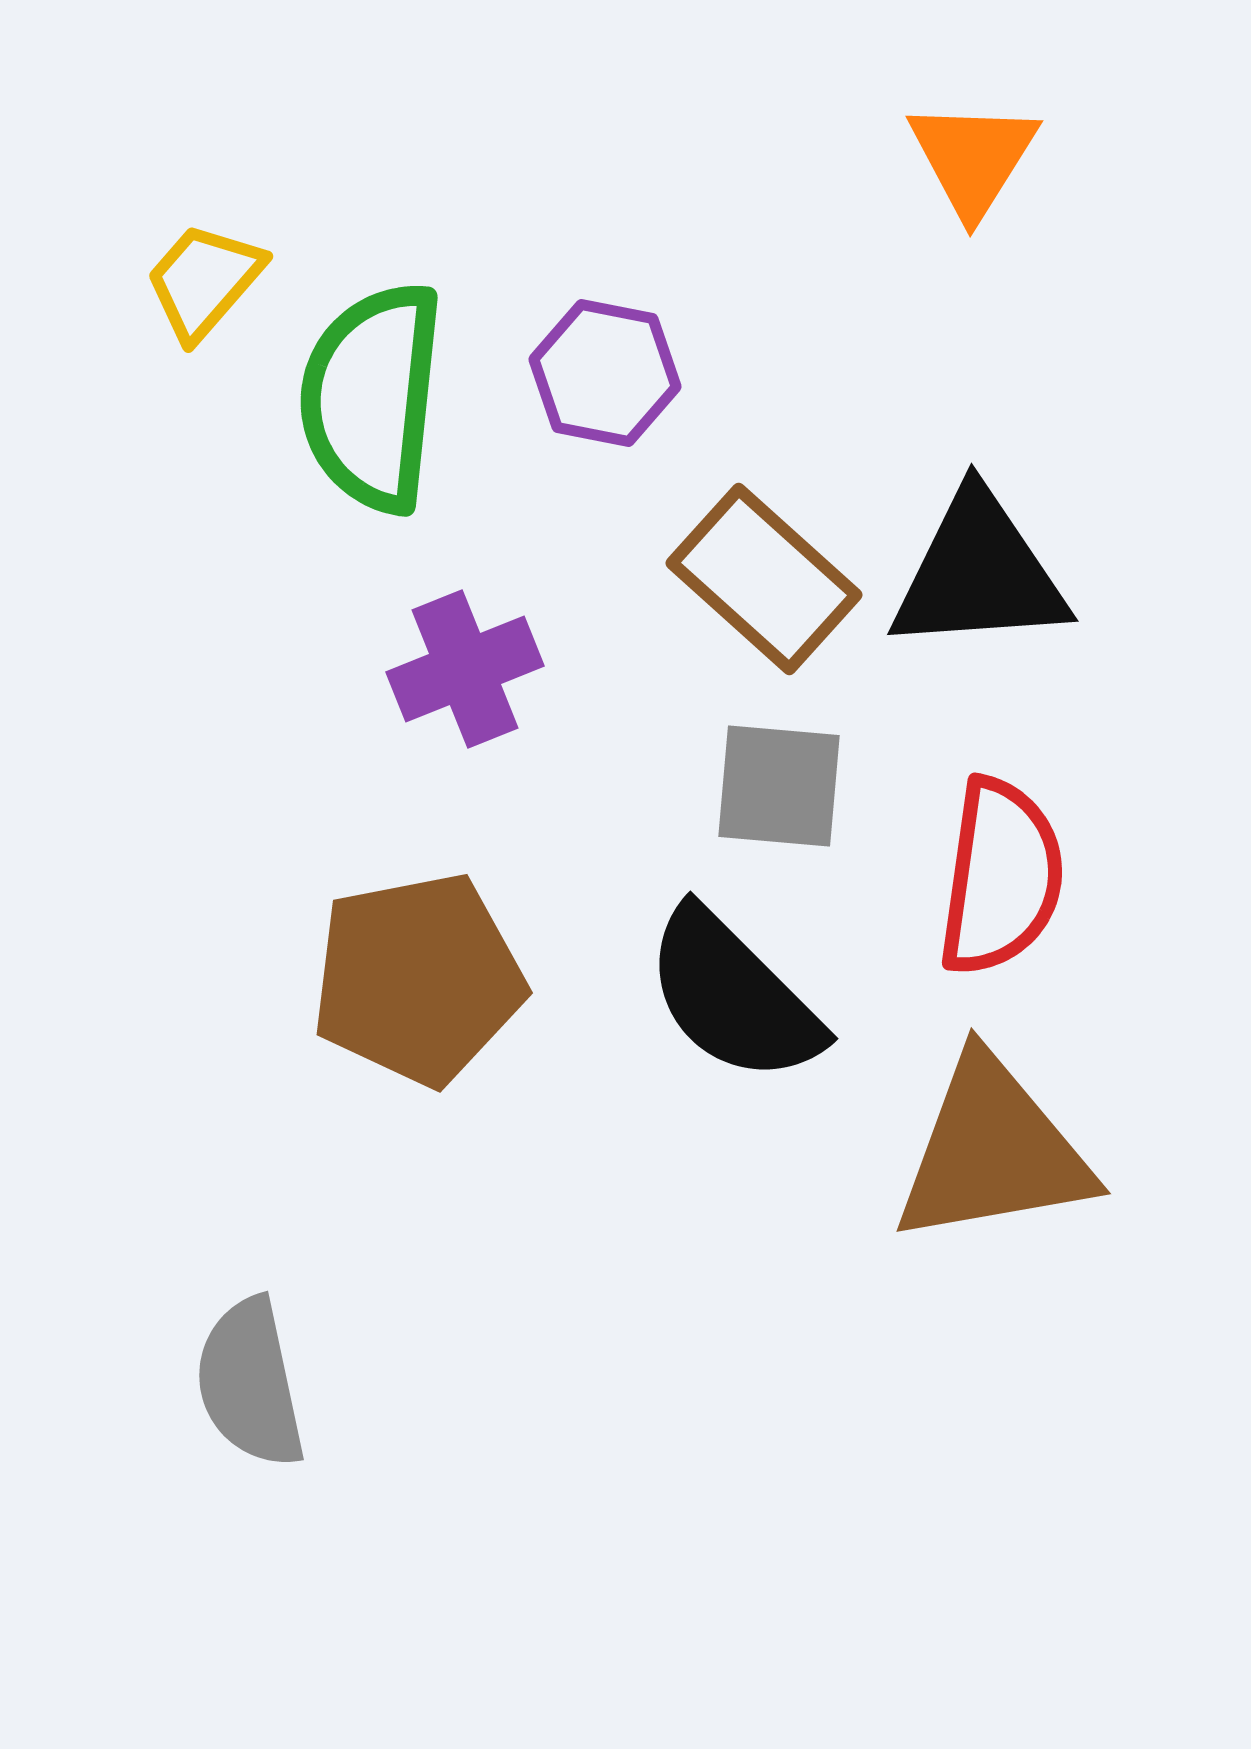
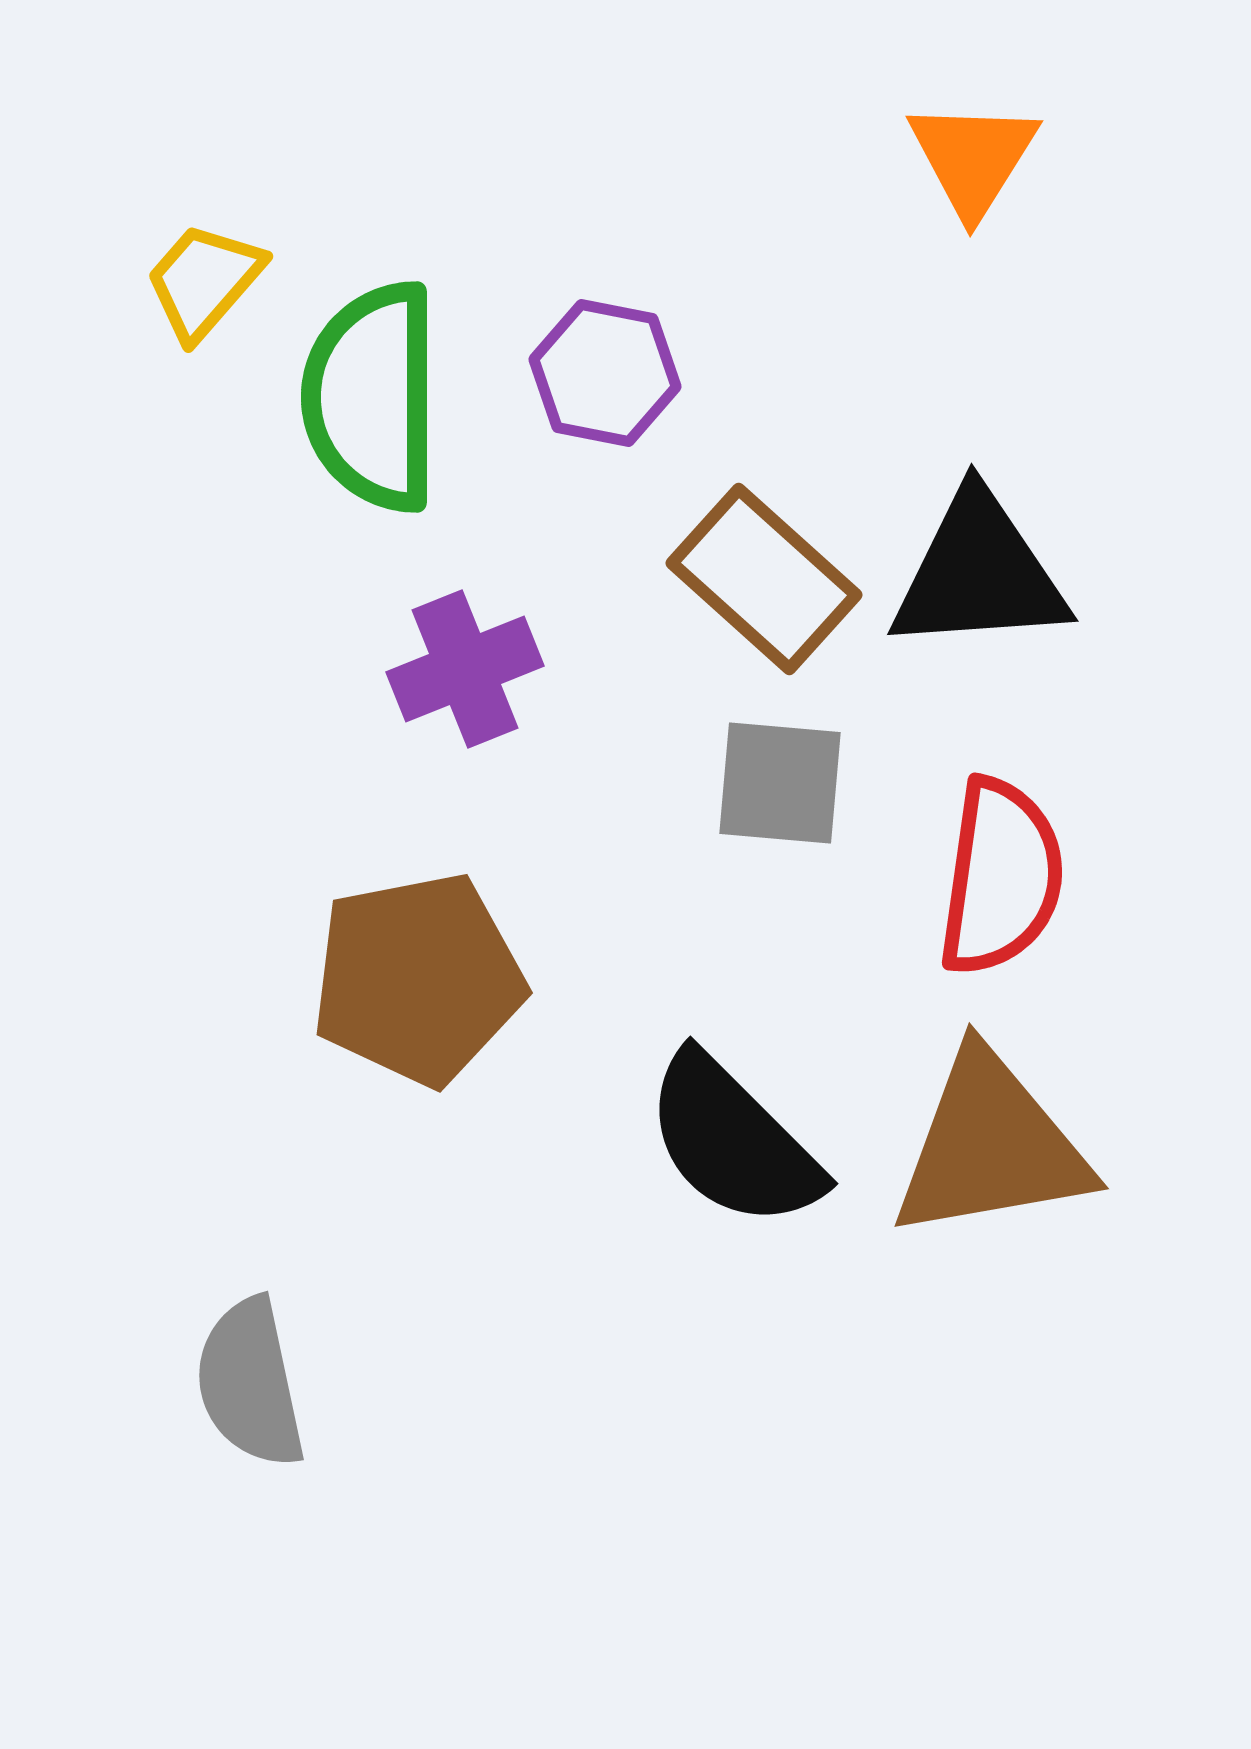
green semicircle: rotated 6 degrees counterclockwise
gray square: moved 1 px right, 3 px up
black semicircle: moved 145 px down
brown triangle: moved 2 px left, 5 px up
